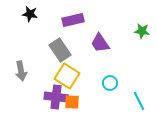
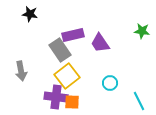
purple rectangle: moved 15 px down
yellow square: rotated 20 degrees clockwise
